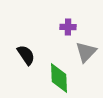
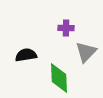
purple cross: moved 2 px left, 1 px down
black semicircle: rotated 65 degrees counterclockwise
